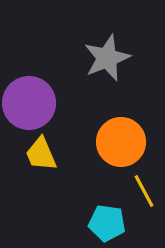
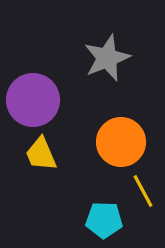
purple circle: moved 4 px right, 3 px up
yellow line: moved 1 px left
cyan pentagon: moved 3 px left, 3 px up; rotated 6 degrees counterclockwise
